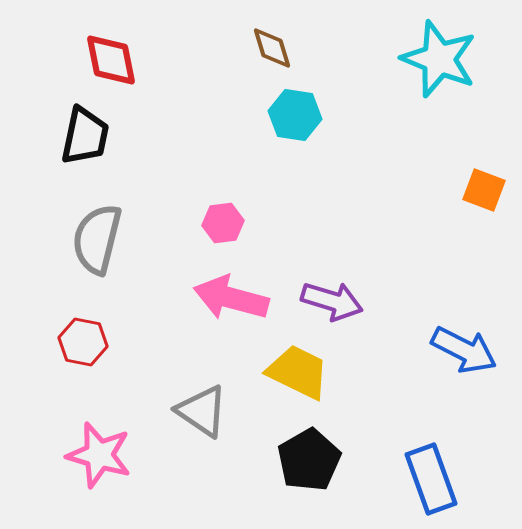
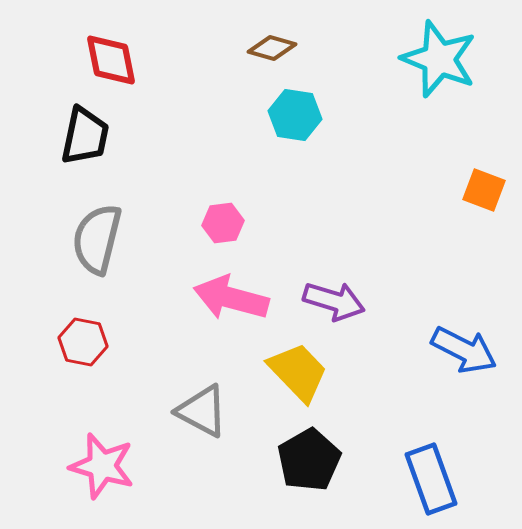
brown diamond: rotated 57 degrees counterclockwise
purple arrow: moved 2 px right
yellow trapezoid: rotated 20 degrees clockwise
gray triangle: rotated 6 degrees counterclockwise
pink star: moved 3 px right, 11 px down
